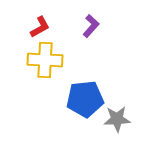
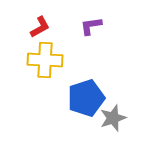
purple L-shape: rotated 140 degrees counterclockwise
blue pentagon: moved 1 px right, 1 px up; rotated 12 degrees counterclockwise
gray star: moved 4 px left, 1 px up; rotated 16 degrees counterclockwise
